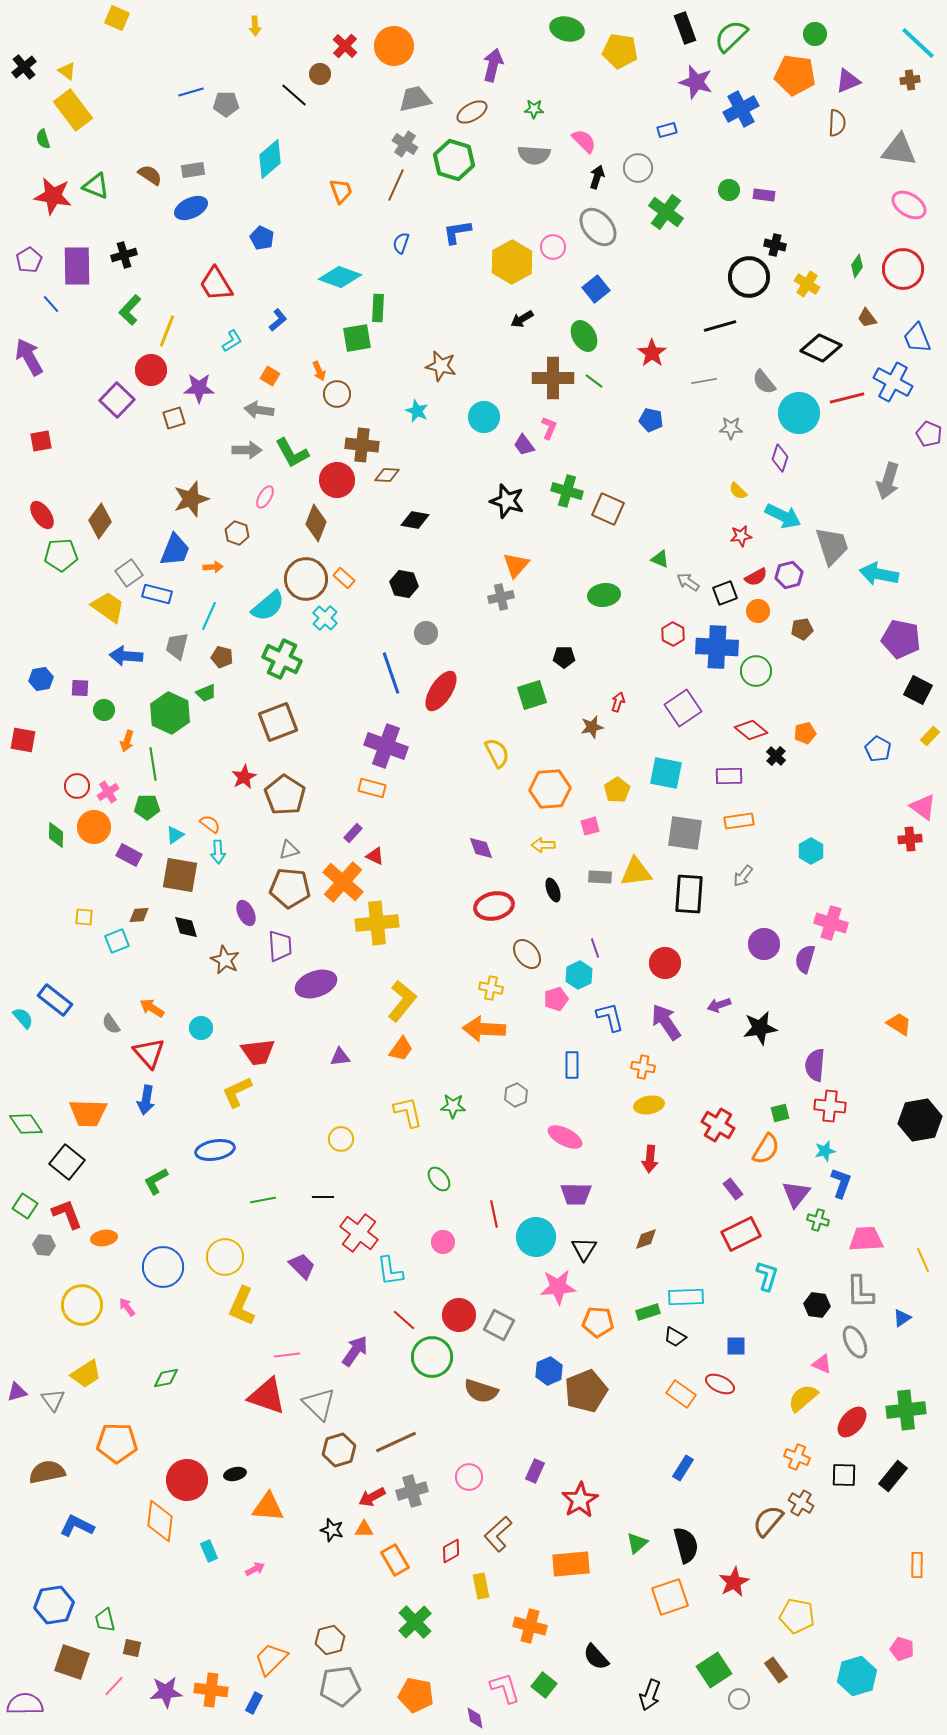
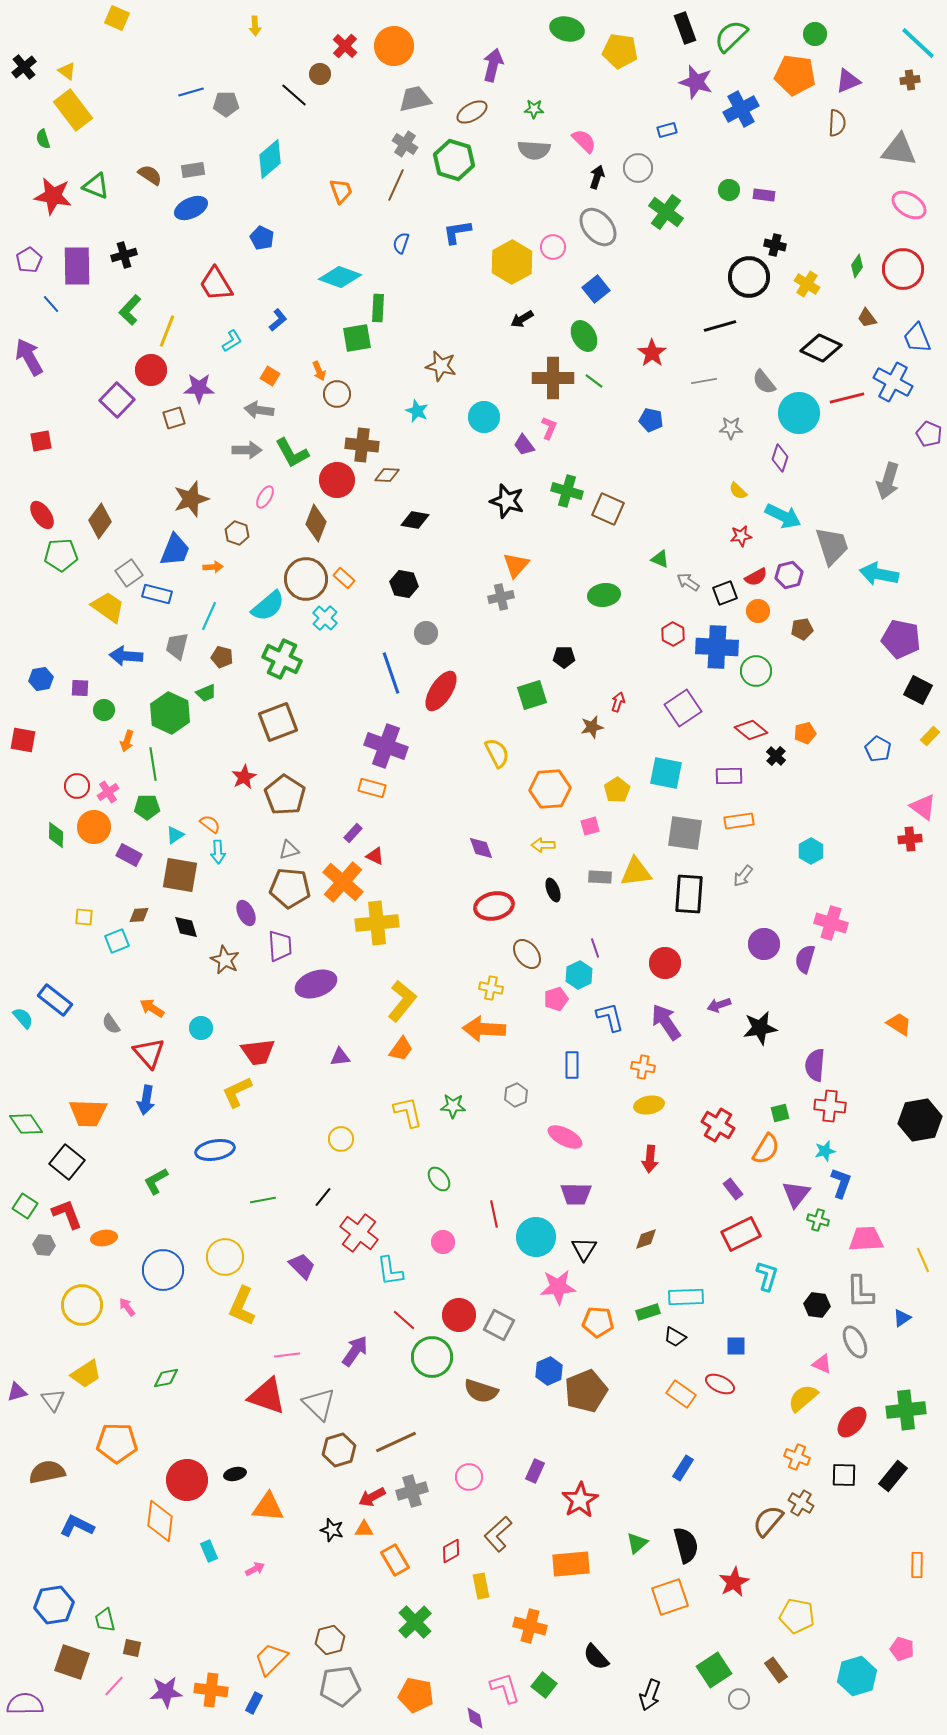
gray semicircle at (534, 155): moved 5 px up
black line at (323, 1197): rotated 50 degrees counterclockwise
blue circle at (163, 1267): moved 3 px down
